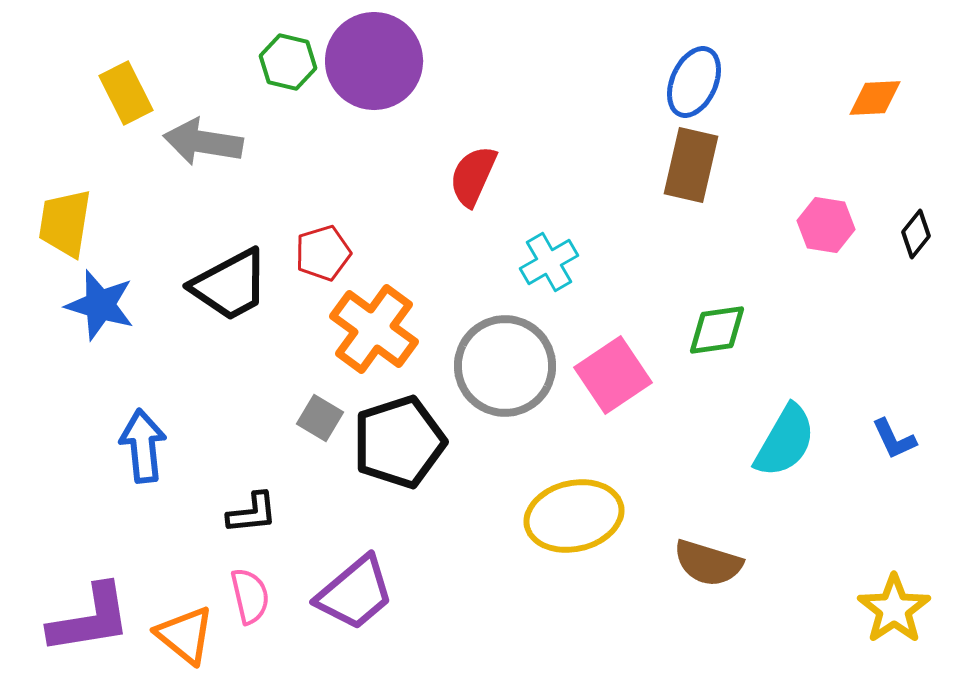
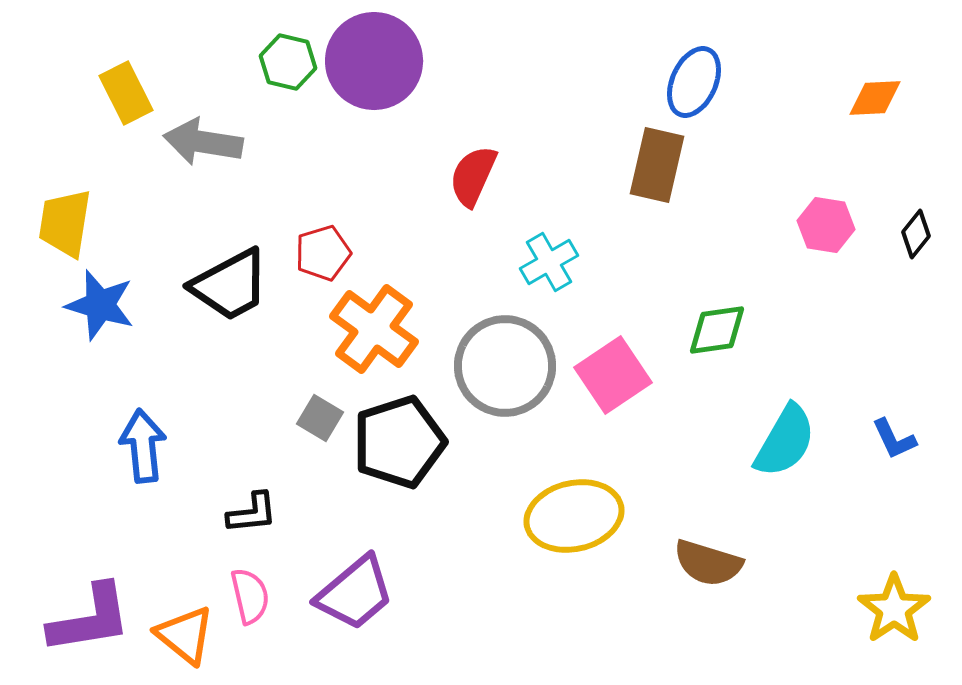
brown rectangle: moved 34 px left
